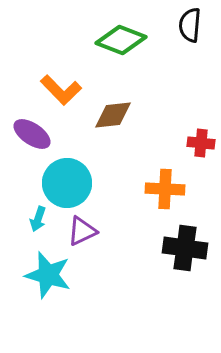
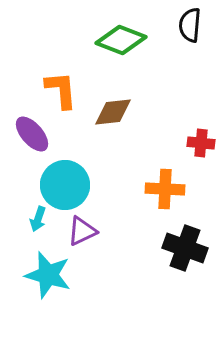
orange L-shape: rotated 141 degrees counterclockwise
brown diamond: moved 3 px up
purple ellipse: rotated 15 degrees clockwise
cyan circle: moved 2 px left, 2 px down
black cross: rotated 12 degrees clockwise
